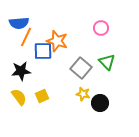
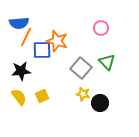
blue square: moved 1 px left, 1 px up
